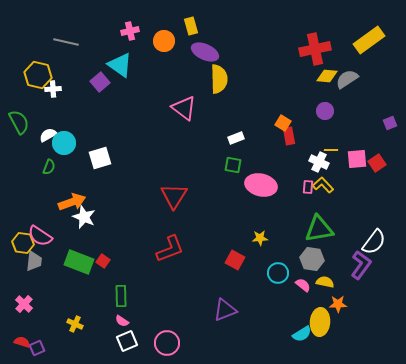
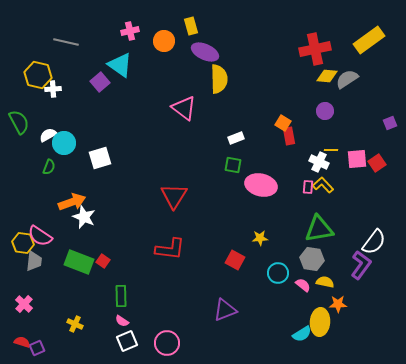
red L-shape at (170, 249): rotated 28 degrees clockwise
